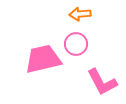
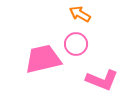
orange arrow: rotated 35 degrees clockwise
pink L-shape: moved 2 px up; rotated 40 degrees counterclockwise
